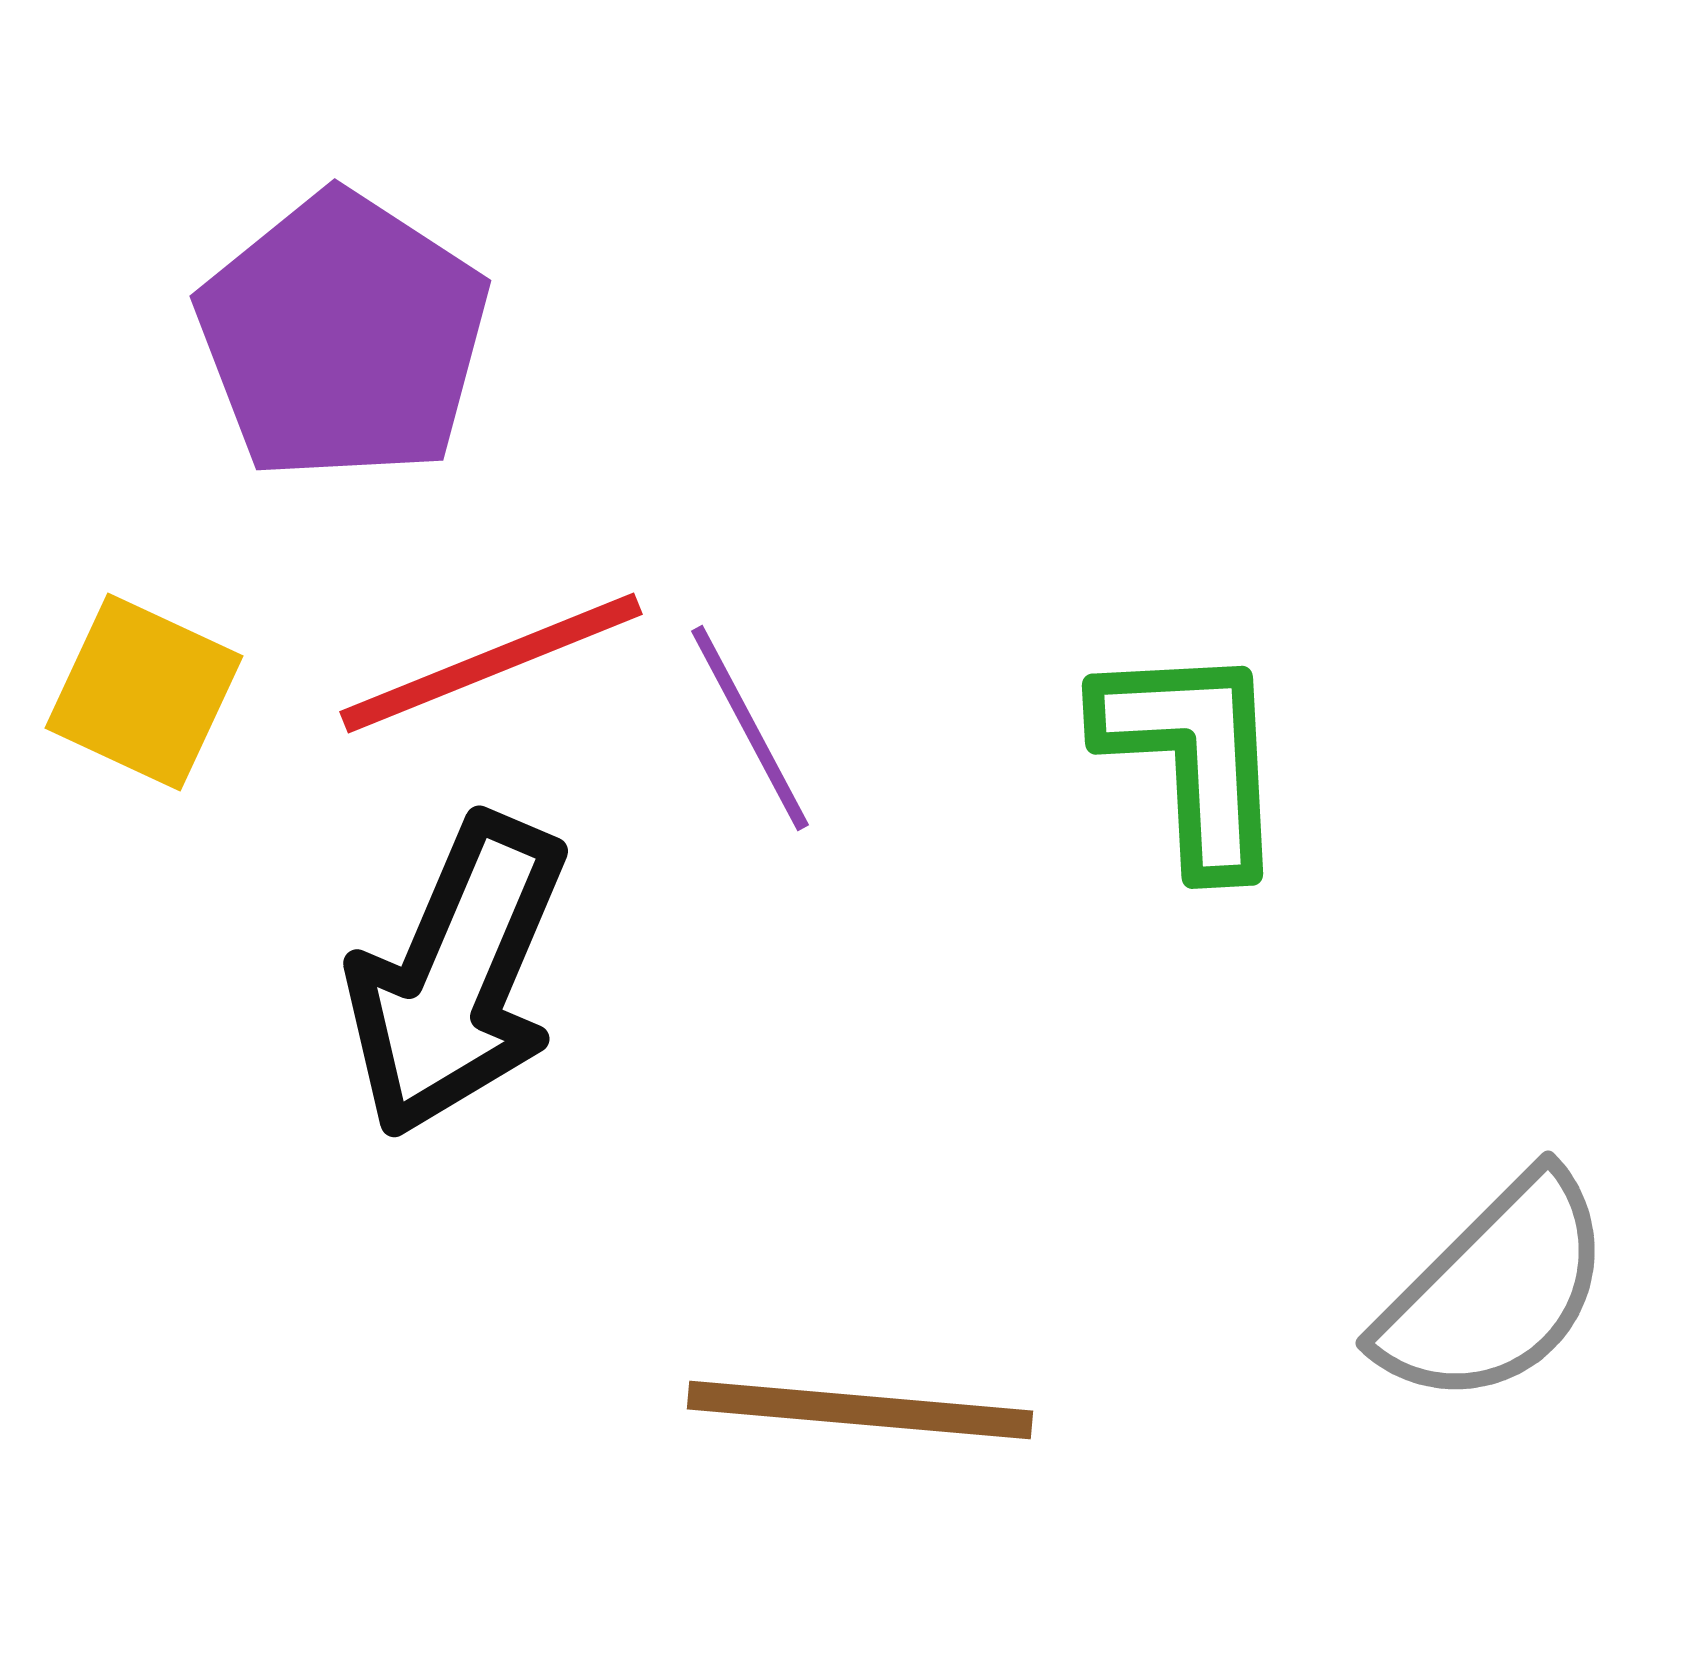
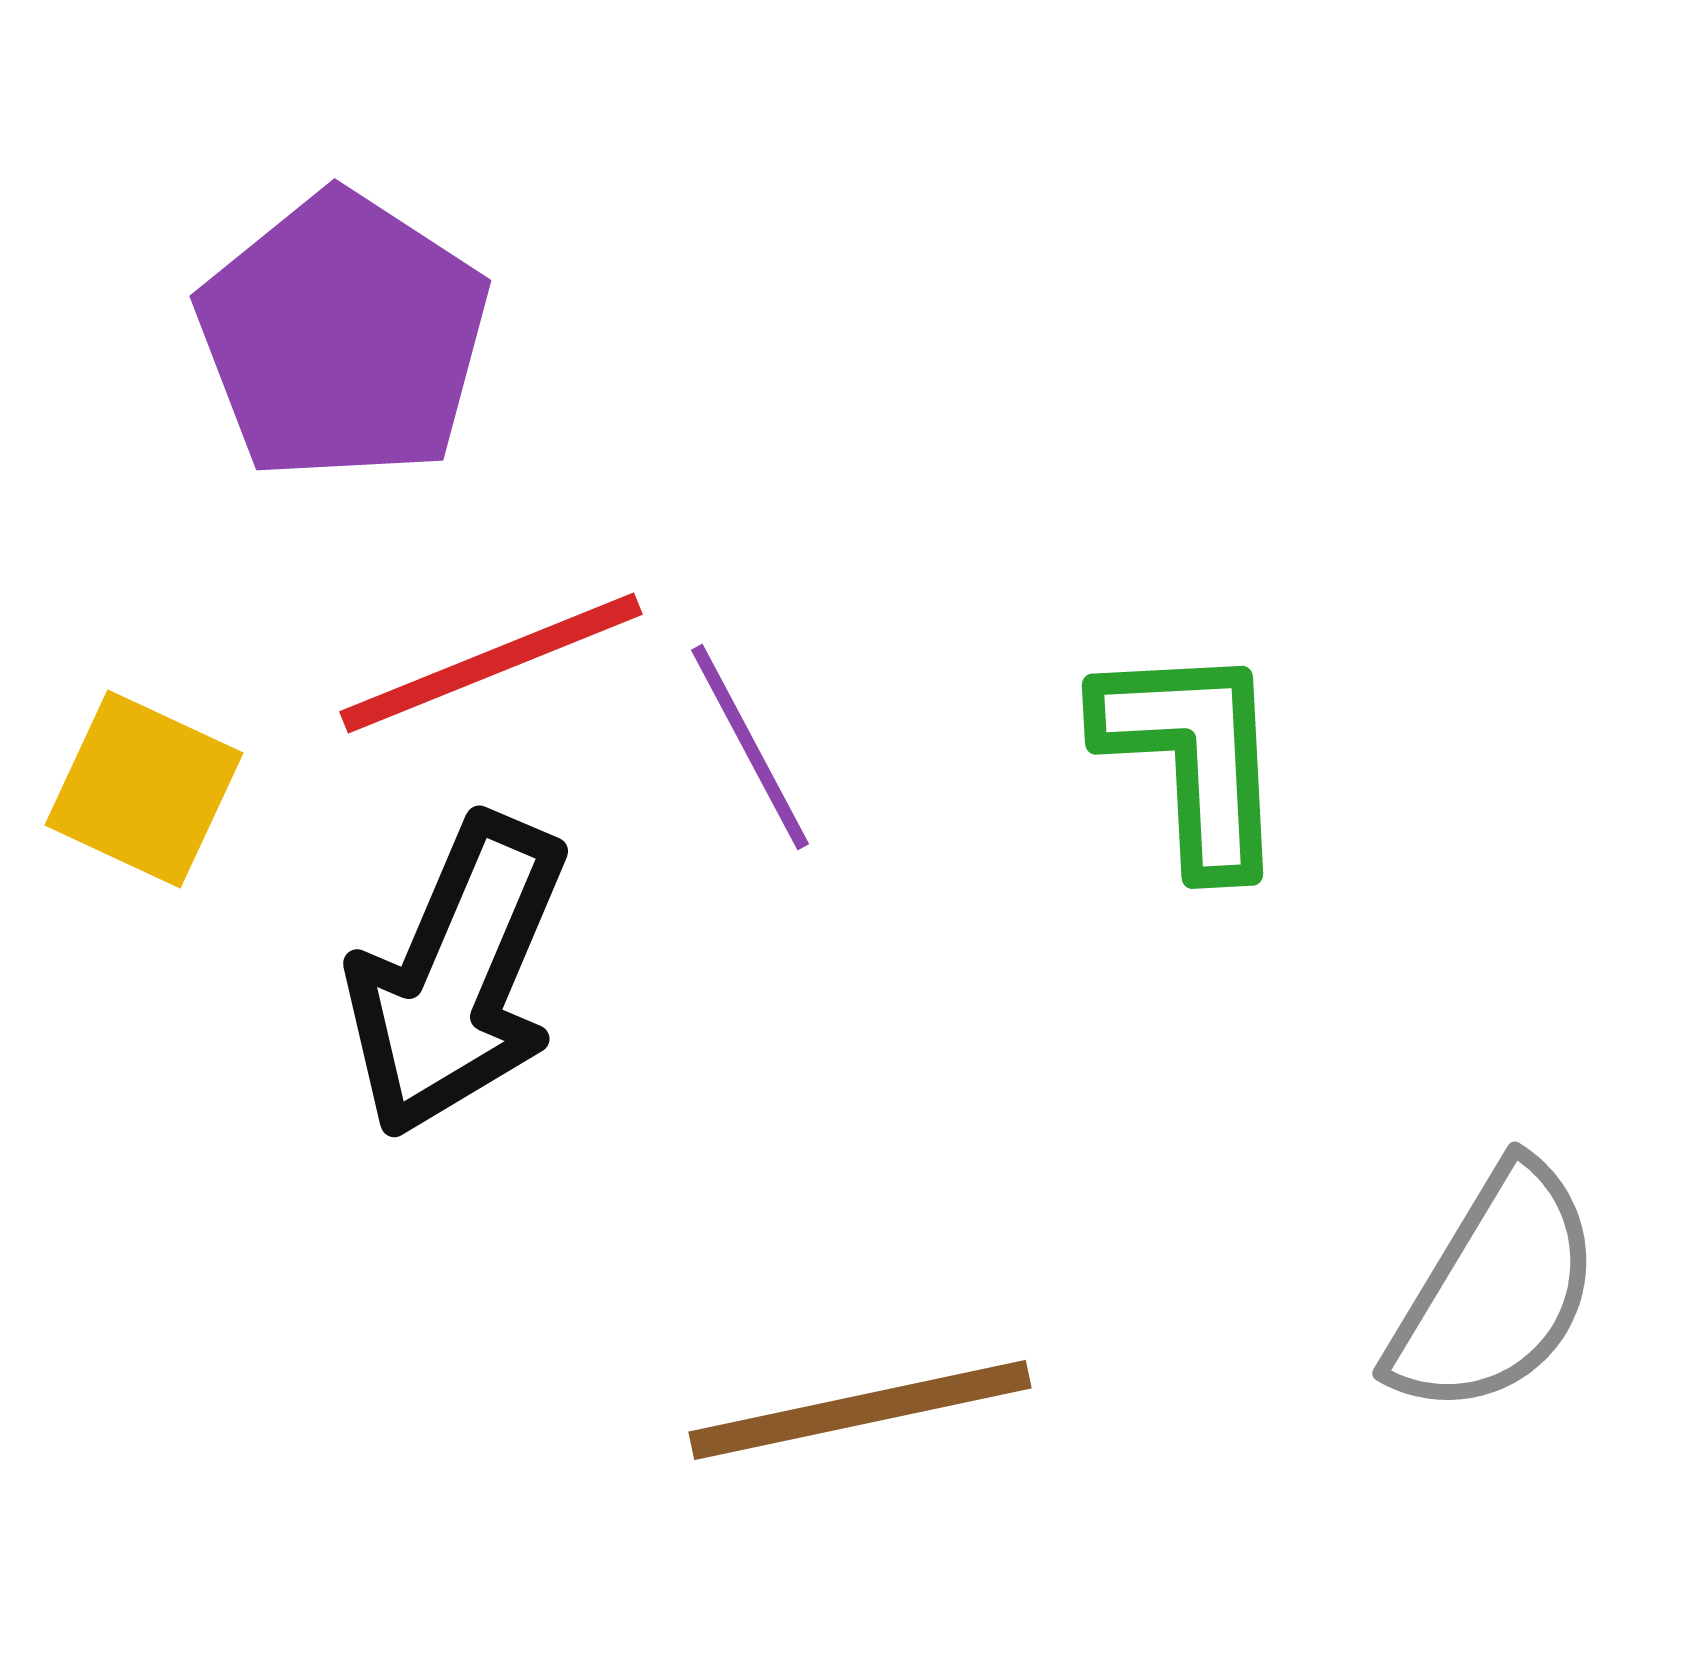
yellow square: moved 97 px down
purple line: moved 19 px down
gray semicircle: rotated 14 degrees counterclockwise
brown line: rotated 17 degrees counterclockwise
